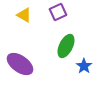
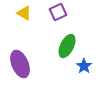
yellow triangle: moved 2 px up
green ellipse: moved 1 px right
purple ellipse: rotated 32 degrees clockwise
